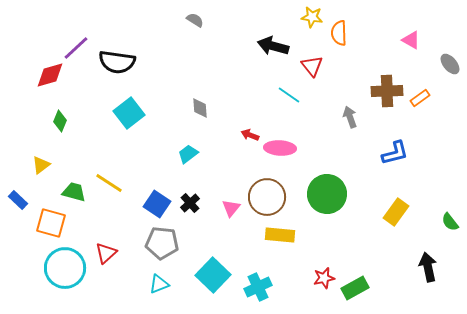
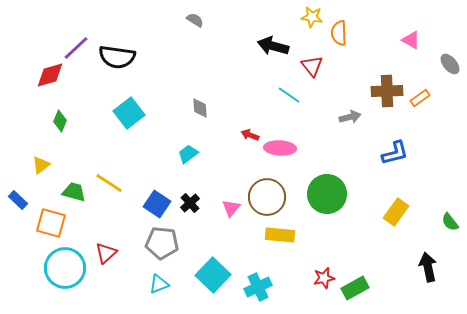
black semicircle at (117, 62): moved 5 px up
gray arrow at (350, 117): rotated 95 degrees clockwise
